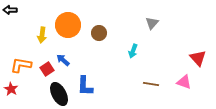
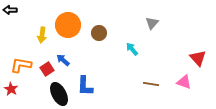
cyan arrow: moved 1 px left, 2 px up; rotated 120 degrees clockwise
